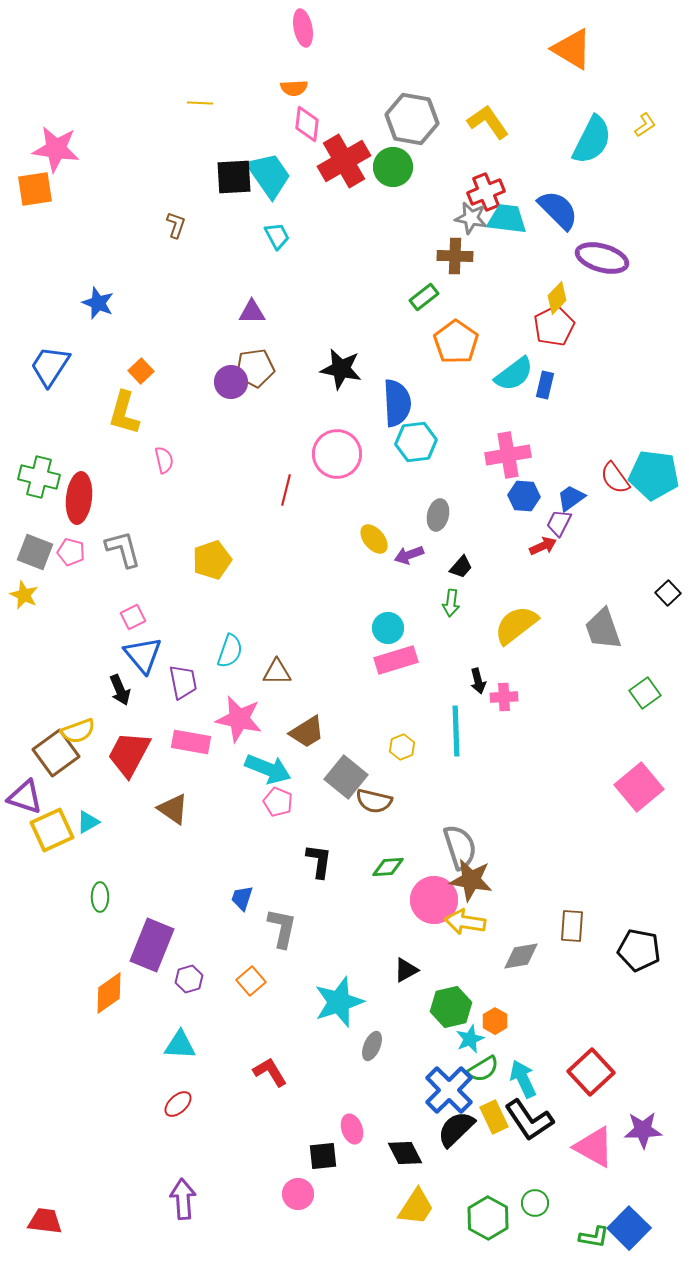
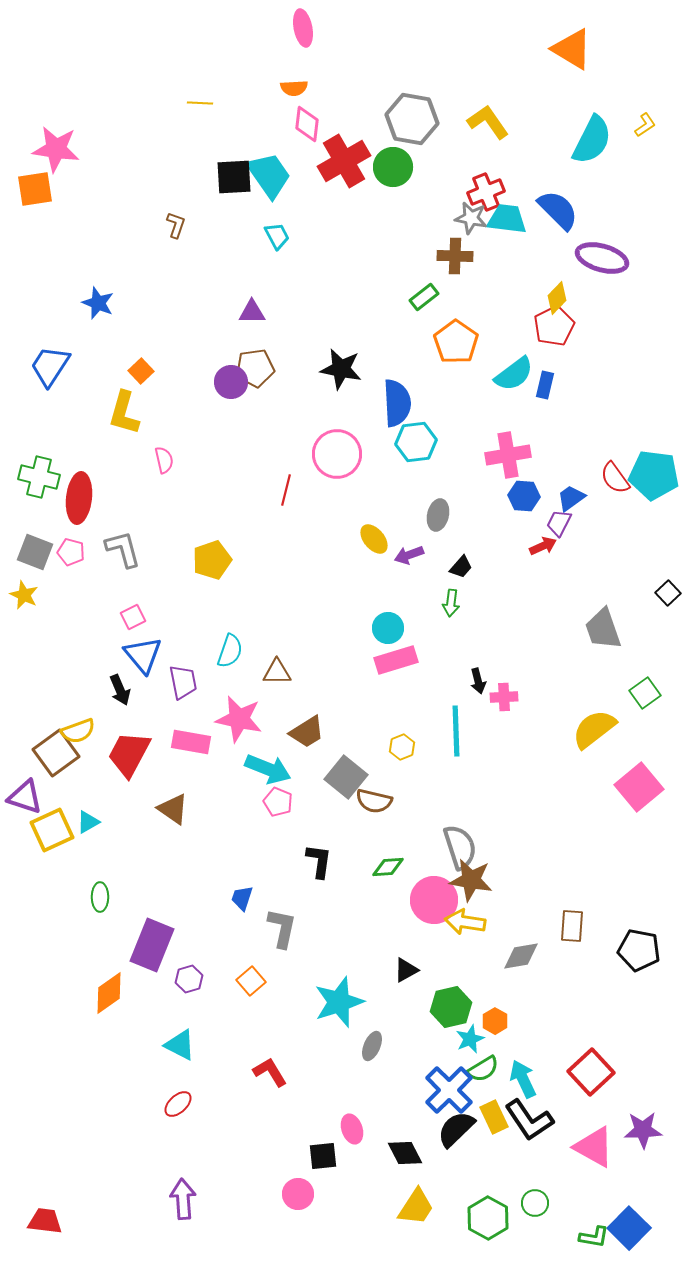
yellow semicircle at (516, 625): moved 78 px right, 104 px down
cyan triangle at (180, 1045): rotated 24 degrees clockwise
